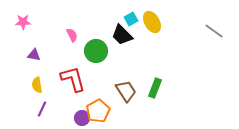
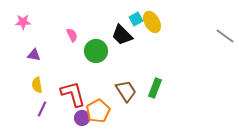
cyan square: moved 5 px right
gray line: moved 11 px right, 5 px down
red L-shape: moved 15 px down
